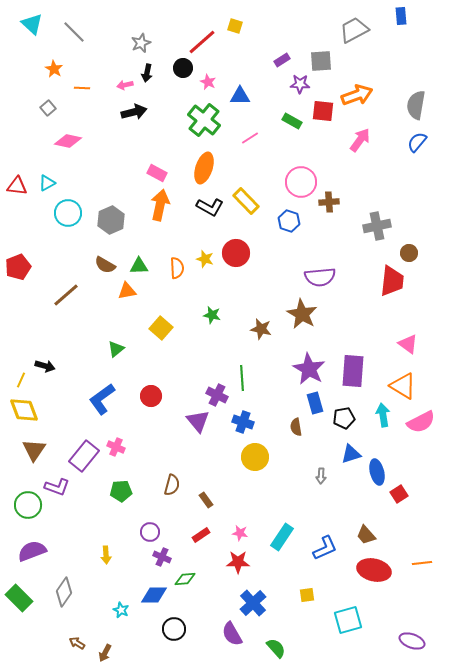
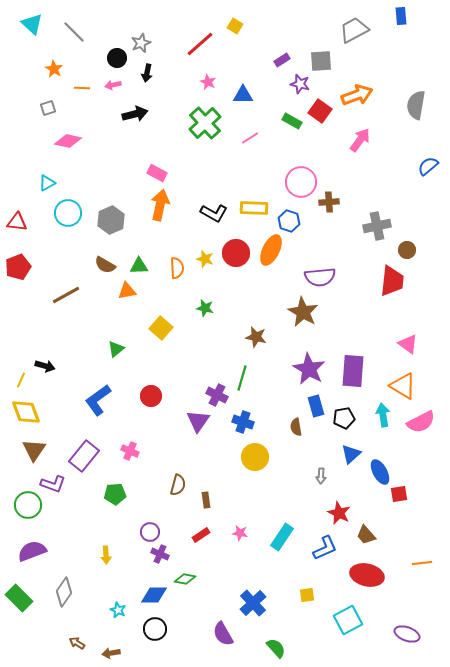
yellow square at (235, 26): rotated 14 degrees clockwise
red line at (202, 42): moved 2 px left, 2 px down
black circle at (183, 68): moved 66 px left, 10 px up
purple star at (300, 84): rotated 12 degrees clockwise
pink arrow at (125, 85): moved 12 px left
blue triangle at (240, 96): moved 3 px right, 1 px up
gray square at (48, 108): rotated 21 degrees clockwise
red square at (323, 111): moved 3 px left; rotated 30 degrees clockwise
black arrow at (134, 112): moved 1 px right, 2 px down
green cross at (204, 120): moved 1 px right, 3 px down; rotated 8 degrees clockwise
blue semicircle at (417, 142): moved 11 px right, 24 px down; rotated 10 degrees clockwise
orange ellipse at (204, 168): moved 67 px right, 82 px down; rotated 8 degrees clockwise
red triangle at (17, 186): moved 36 px down
yellow rectangle at (246, 201): moved 8 px right, 7 px down; rotated 44 degrees counterclockwise
black L-shape at (210, 207): moved 4 px right, 6 px down
brown circle at (409, 253): moved 2 px left, 3 px up
brown line at (66, 295): rotated 12 degrees clockwise
brown star at (302, 314): moved 1 px right, 2 px up
green star at (212, 315): moved 7 px left, 7 px up
brown star at (261, 329): moved 5 px left, 8 px down
green line at (242, 378): rotated 20 degrees clockwise
blue L-shape at (102, 399): moved 4 px left, 1 px down
blue rectangle at (315, 403): moved 1 px right, 3 px down
yellow diamond at (24, 410): moved 2 px right, 2 px down
purple triangle at (198, 421): rotated 15 degrees clockwise
pink cross at (116, 447): moved 14 px right, 4 px down
blue triangle at (351, 454): rotated 25 degrees counterclockwise
blue ellipse at (377, 472): moved 3 px right; rotated 15 degrees counterclockwise
brown semicircle at (172, 485): moved 6 px right
purple L-shape at (57, 487): moved 4 px left, 3 px up
green pentagon at (121, 491): moved 6 px left, 3 px down
red square at (399, 494): rotated 24 degrees clockwise
brown rectangle at (206, 500): rotated 28 degrees clockwise
purple cross at (162, 557): moved 2 px left, 3 px up
red star at (238, 562): moved 101 px right, 49 px up; rotated 25 degrees clockwise
red ellipse at (374, 570): moved 7 px left, 5 px down
green diamond at (185, 579): rotated 15 degrees clockwise
cyan star at (121, 610): moved 3 px left
cyan square at (348, 620): rotated 12 degrees counterclockwise
black circle at (174, 629): moved 19 px left
purple semicircle at (232, 634): moved 9 px left
purple ellipse at (412, 641): moved 5 px left, 7 px up
brown arrow at (105, 653): moved 6 px right; rotated 54 degrees clockwise
